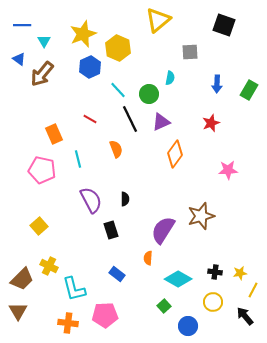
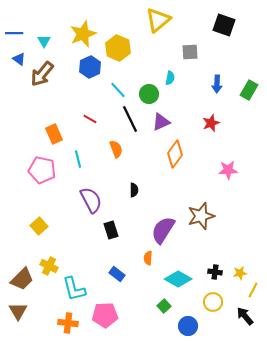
blue line at (22, 25): moved 8 px left, 8 px down
black semicircle at (125, 199): moved 9 px right, 9 px up
